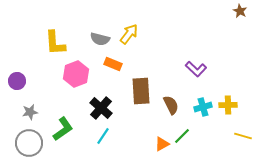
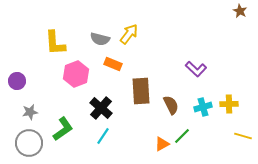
yellow cross: moved 1 px right, 1 px up
